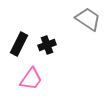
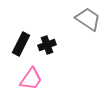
black rectangle: moved 2 px right
